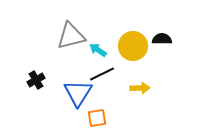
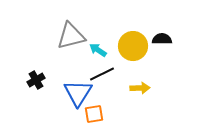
orange square: moved 3 px left, 4 px up
